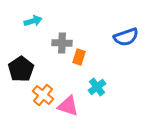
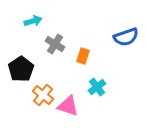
gray cross: moved 7 px left, 1 px down; rotated 30 degrees clockwise
orange rectangle: moved 4 px right, 1 px up
